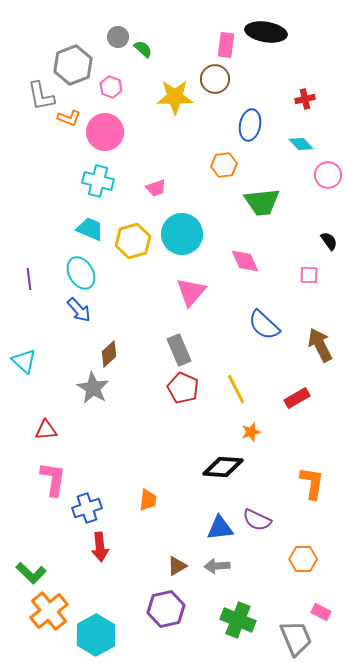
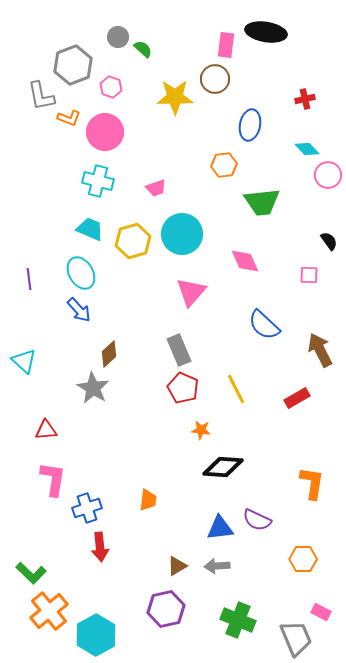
cyan diamond at (301, 144): moved 6 px right, 5 px down
brown arrow at (320, 345): moved 5 px down
orange star at (251, 432): moved 50 px left, 2 px up; rotated 24 degrees clockwise
